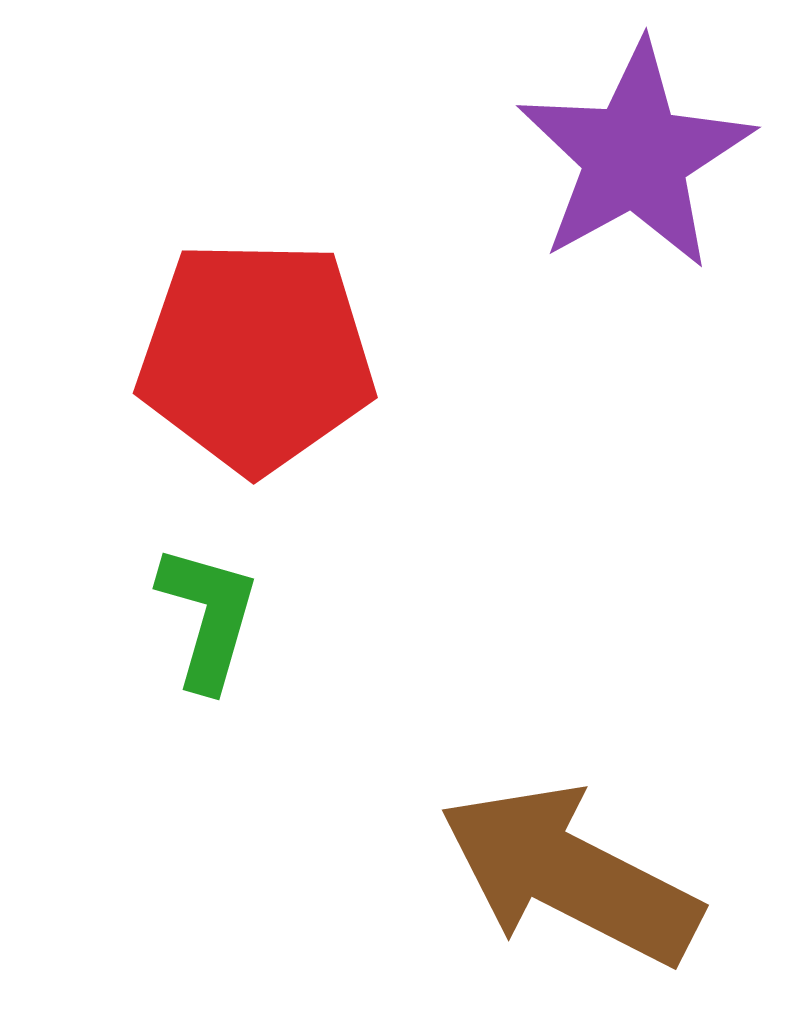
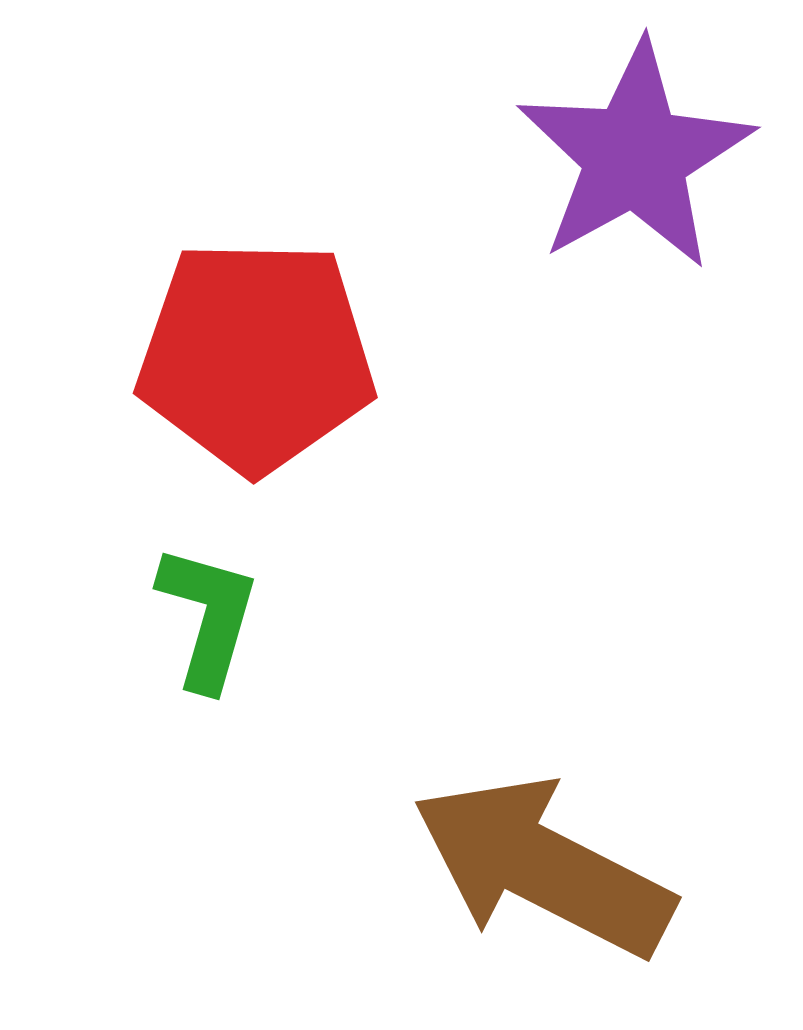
brown arrow: moved 27 px left, 8 px up
